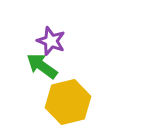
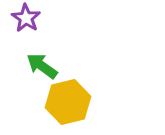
purple star: moved 25 px left, 23 px up; rotated 12 degrees clockwise
